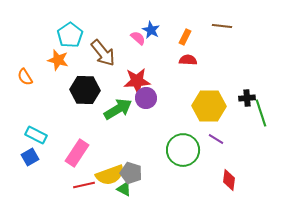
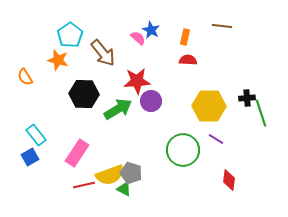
orange rectangle: rotated 14 degrees counterclockwise
black hexagon: moved 1 px left, 4 px down
purple circle: moved 5 px right, 3 px down
cyan rectangle: rotated 25 degrees clockwise
